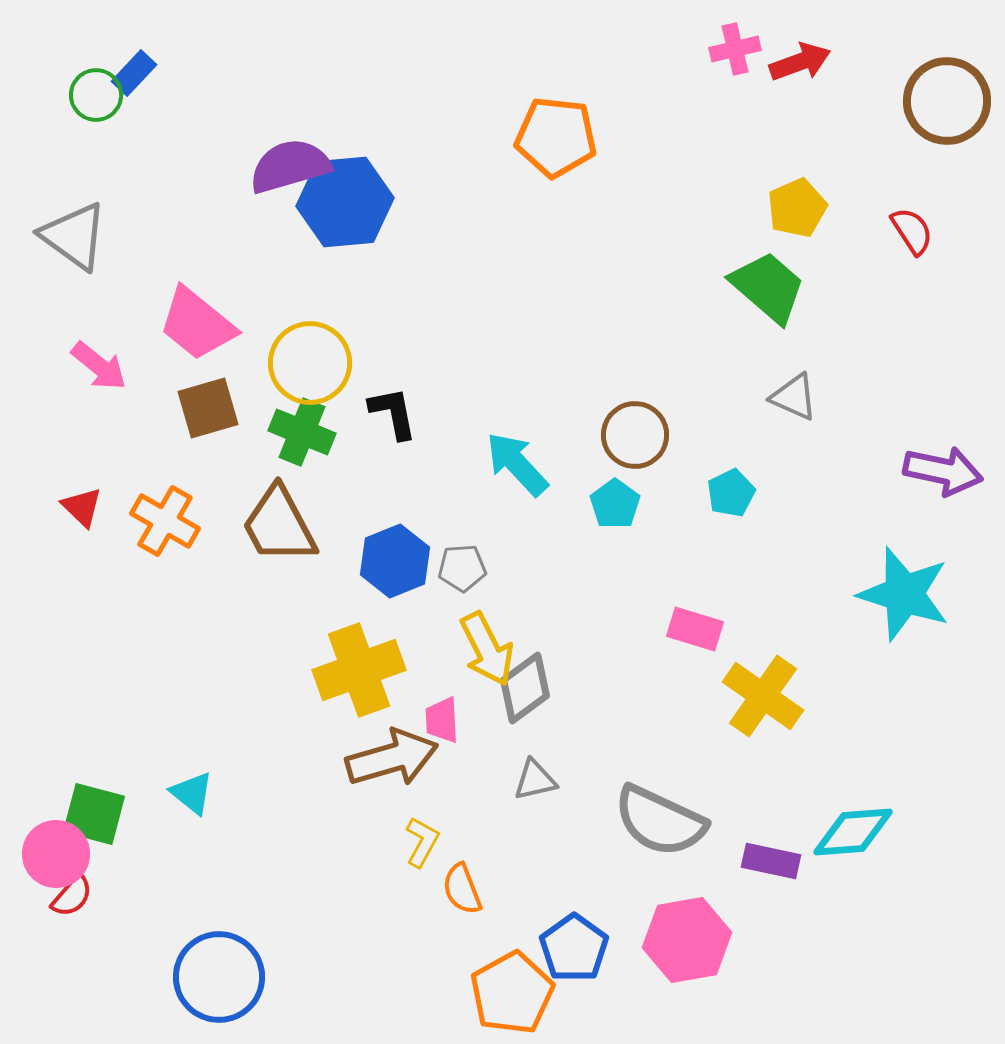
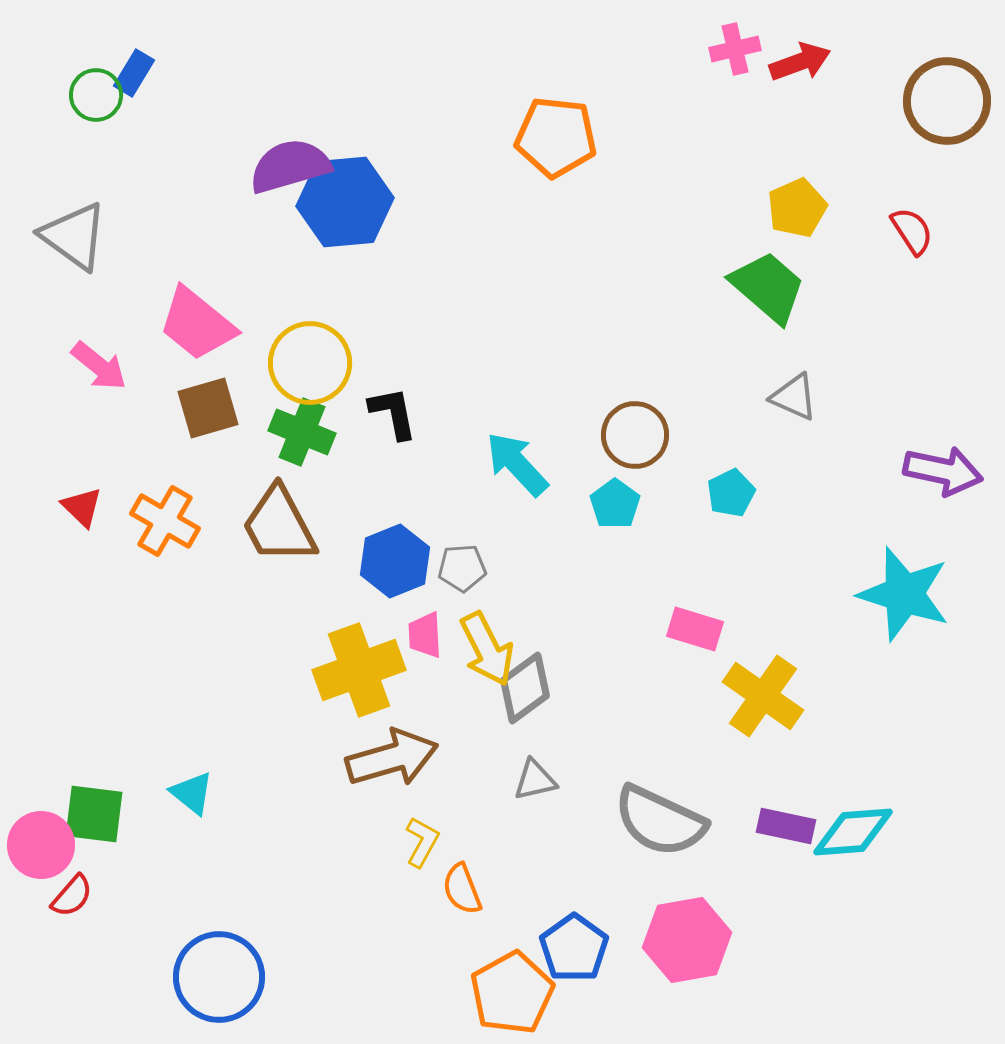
blue rectangle at (134, 73): rotated 12 degrees counterclockwise
pink trapezoid at (442, 720): moved 17 px left, 85 px up
green square at (94, 814): rotated 8 degrees counterclockwise
pink circle at (56, 854): moved 15 px left, 9 px up
purple rectangle at (771, 861): moved 15 px right, 35 px up
